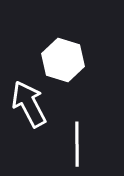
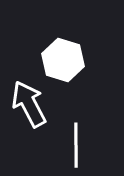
white line: moved 1 px left, 1 px down
